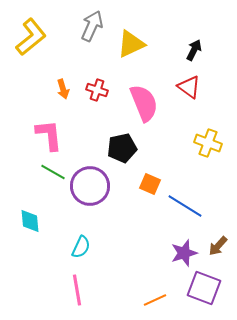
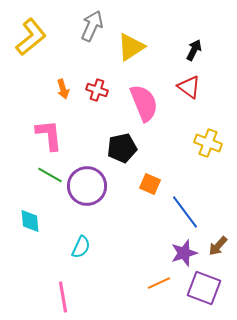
yellow triangle: moved 3 px down; rotated 8 degrees counterclockwise
green line: moved 3 px left, 3 px down
purple circle: moved 3 px left
blue line: moved 6 px down; rotated 21 degrees clockwise
pink line: moved 14 px left, 7 px down
orange line: moved 4 px right, 17 px up
